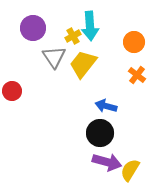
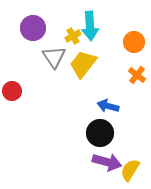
blue arrow: moved 2 px right
